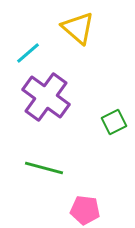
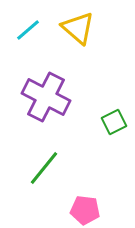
cyan line: moved 23 px up
purple cross: rotated 9 degrees counterclockwise
green line: rotated 66 degrees counterclockwise
